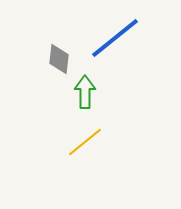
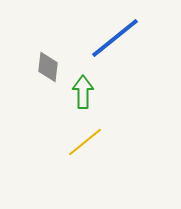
gray diamond: moved 11 px left, 8 px down
green arrow: moved 2 px left
